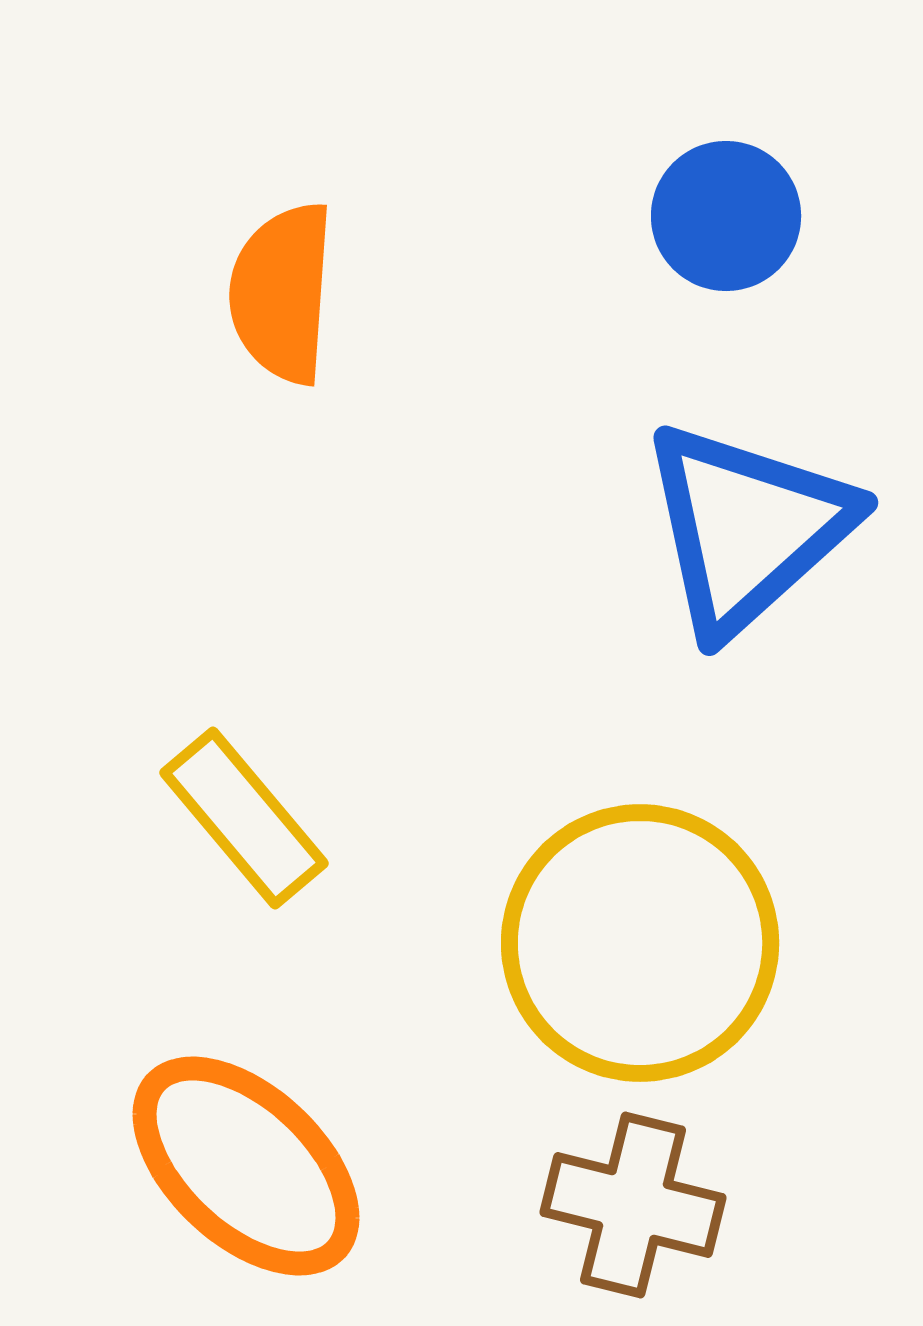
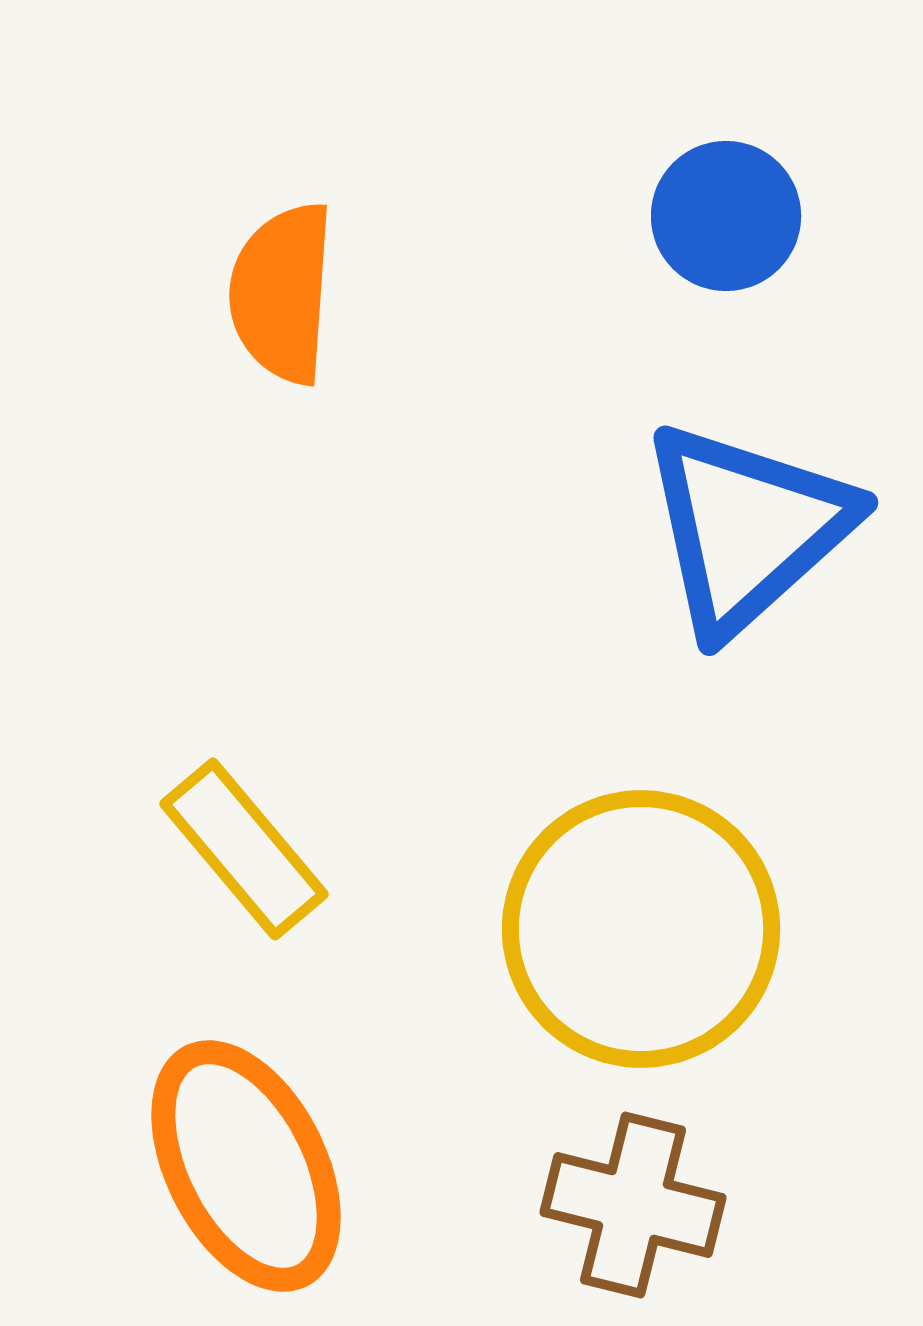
yellow rectangle: moved 31 px down
yellow circle: moved 1 px right, 14 px up
orange ellipse: rotated 20 degrees clockwise
